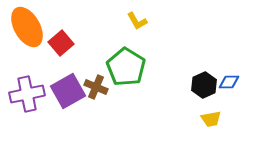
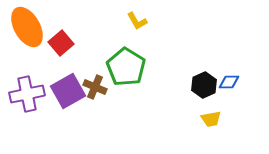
brown cross: moved 1 px left
